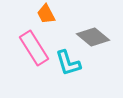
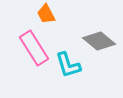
gray diamond: moved 6 px right, 4 px down
cyan L-shape: moved 2 px down
